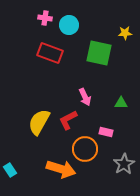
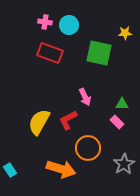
pink cross: moved 4 px down
green triangle: moved 1 px right, 1 px down
pink rectangle: moved 11 px right, 10 px up; rotated 32 degrees clockwise
orange circle: moved 3 px right, 1 px up
